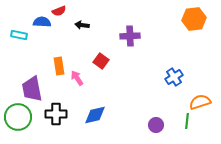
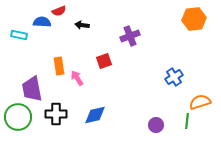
purple cross: rotated 18 degrees counterclockwise
red square: moved 3 px right; rotated 35 degrees clockwise
